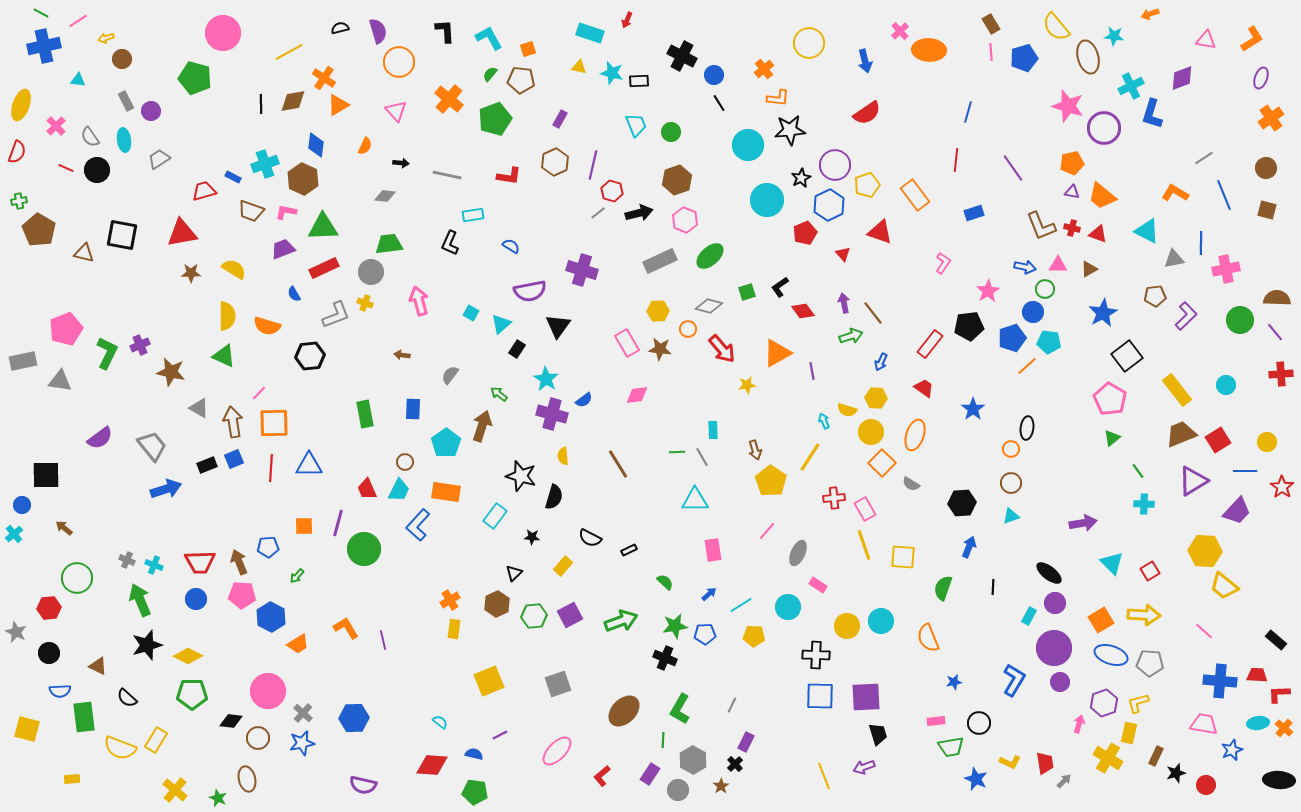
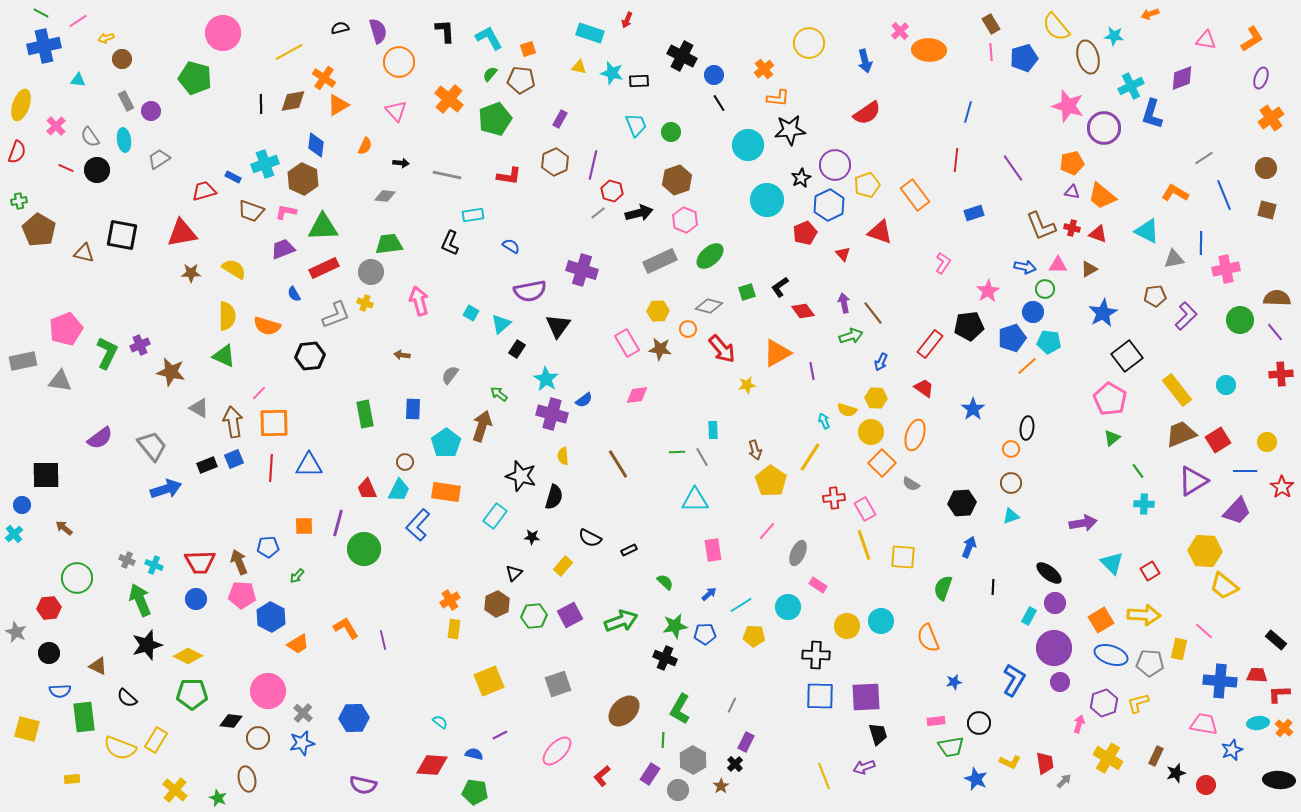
yellow rectangle at (1129, 733): moved 50 px right, 84 px up
